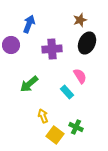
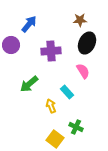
brown star: rotated 16 degrees clockwise
blue arrow: rotated 18 degrees clockwise
purple cross: moved 1 px left, 2 px down
pink semicircle: moved 3 px right, 5 px up
yellow arrow: moved 8 px right, 10 px up
yellow square: moved 4 px down
